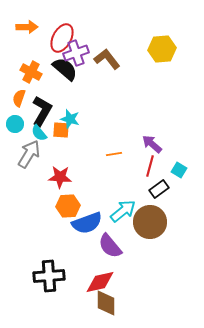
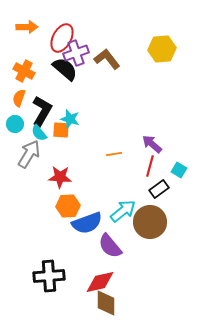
orange cross: moved 7 px left, 1 px up
